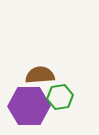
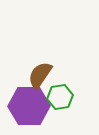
brown semicircle: rotated 52 degrees counterclockwise
